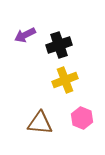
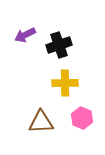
yellow cross: moved 3 px down; rotated 20 degrees clockwise
brown triangle: moved 1 px right, 1 px up; rotated 8 degrees counterclockwise
